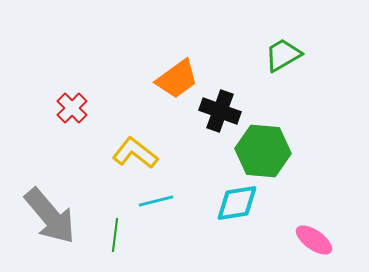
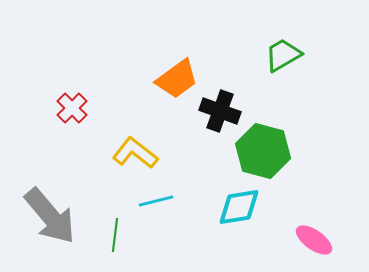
green hexagon: rotated 10 degrees clockwise
cyan diamond: moved 2 px right, 4 px down
